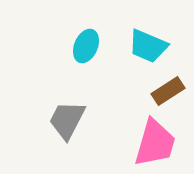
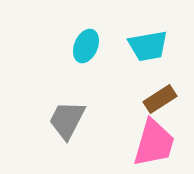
cyan trapezoid: rotated 33 degrees counterclockwise
brown rectangle: moved 8 px left, 8 px down
pink trapezoid: moved 1 px left
